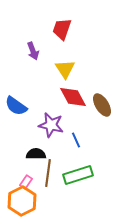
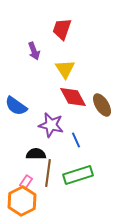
purple arrow: moved 1 px right
